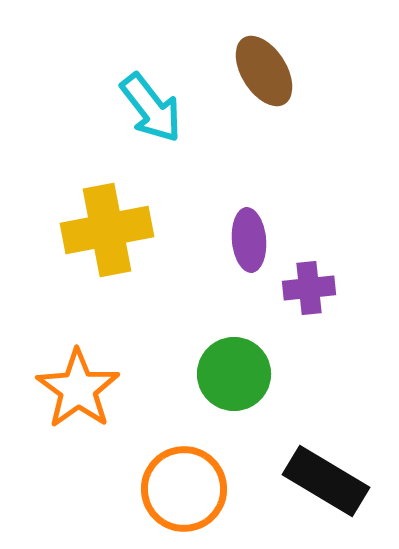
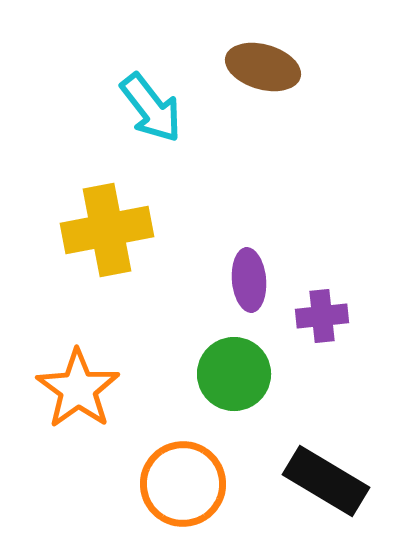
brown ellipse: moved 1 px left, 4 px up; rotated 42 degrees counterclockwise
purple ellipse: moved 40 px down
purple cross: moved 13 px right, 28 px down
orange circle: moved 1 px left, 5 px up
